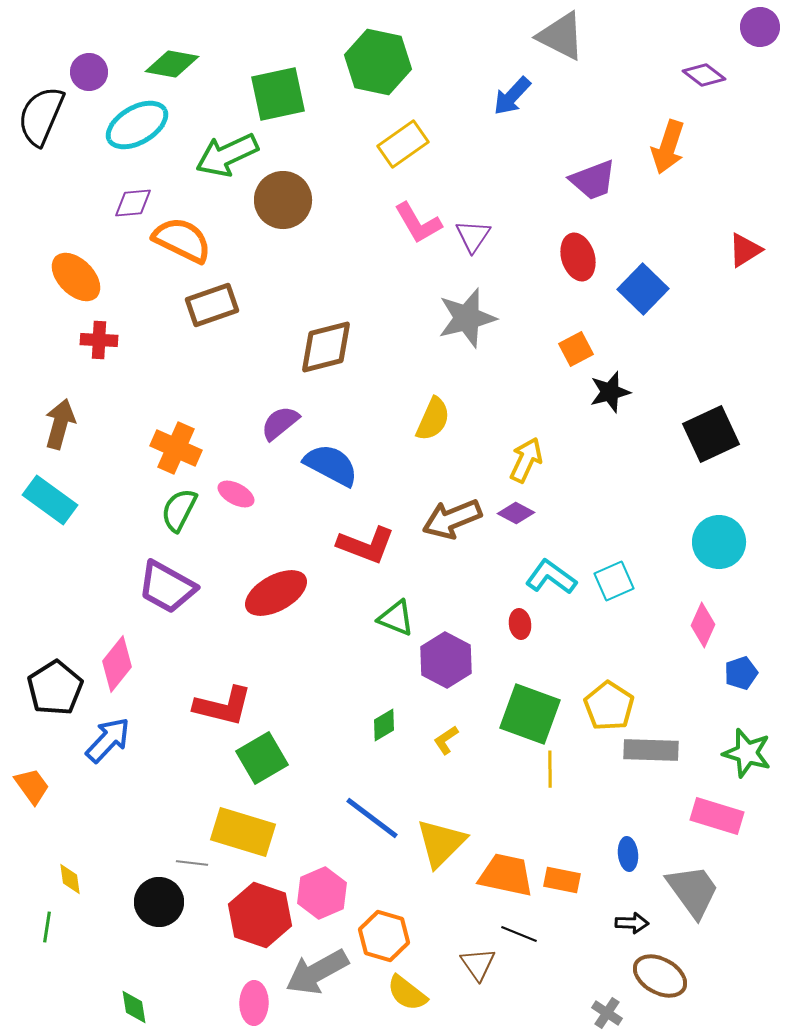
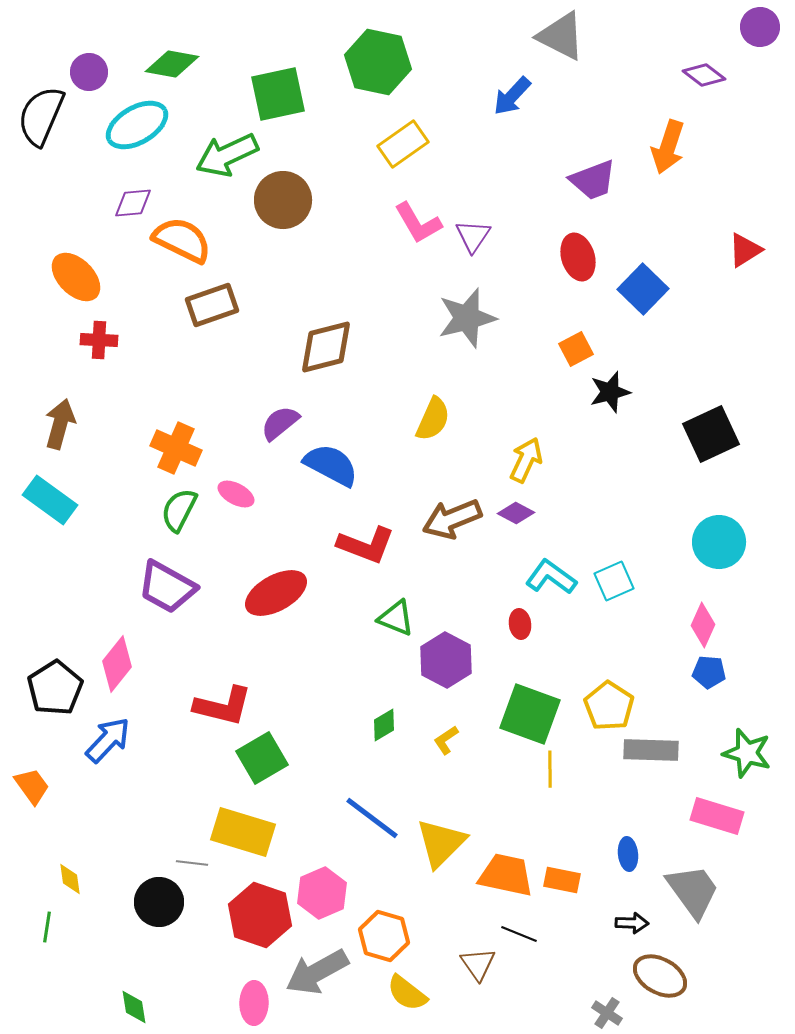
blue pentagon at (741, 673): moved 32 px left, 1 px up; rotated 24 degrees clockwise
